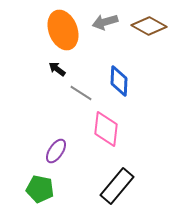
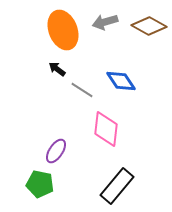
blue diamond: moved 2 px right; rotated 36 degrees counterclockwise
gray line: moved 1 px right, 3 px up
green pentagon: moved 5 px up
